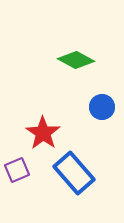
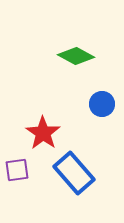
green diamond: moved 4 px up
blue circle: moved 3 px up
purple square: rotated 15 degrees clockwise
